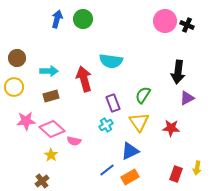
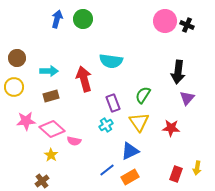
purple triangle: rotated 21 degrees counterclockwise
